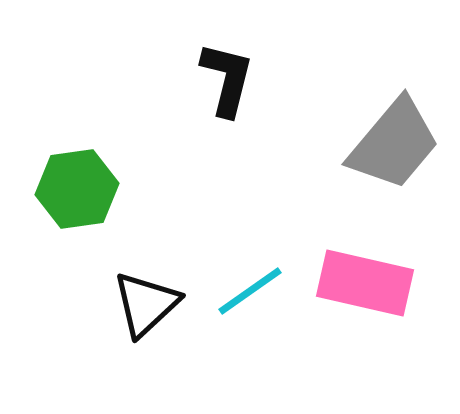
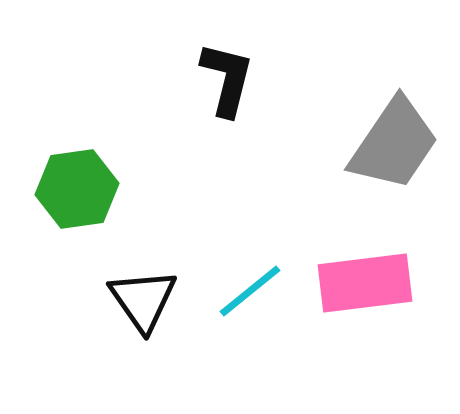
gray trapezoid: rotated 6 degrees counterclockwise
pink rectangle: rotated 20 degrees counterclockwise
cyan line: rotated 4 degrees counterclockwise
black triangle: moved 3 px left, 4 px up; rotated 22 degrees counterclockwise
